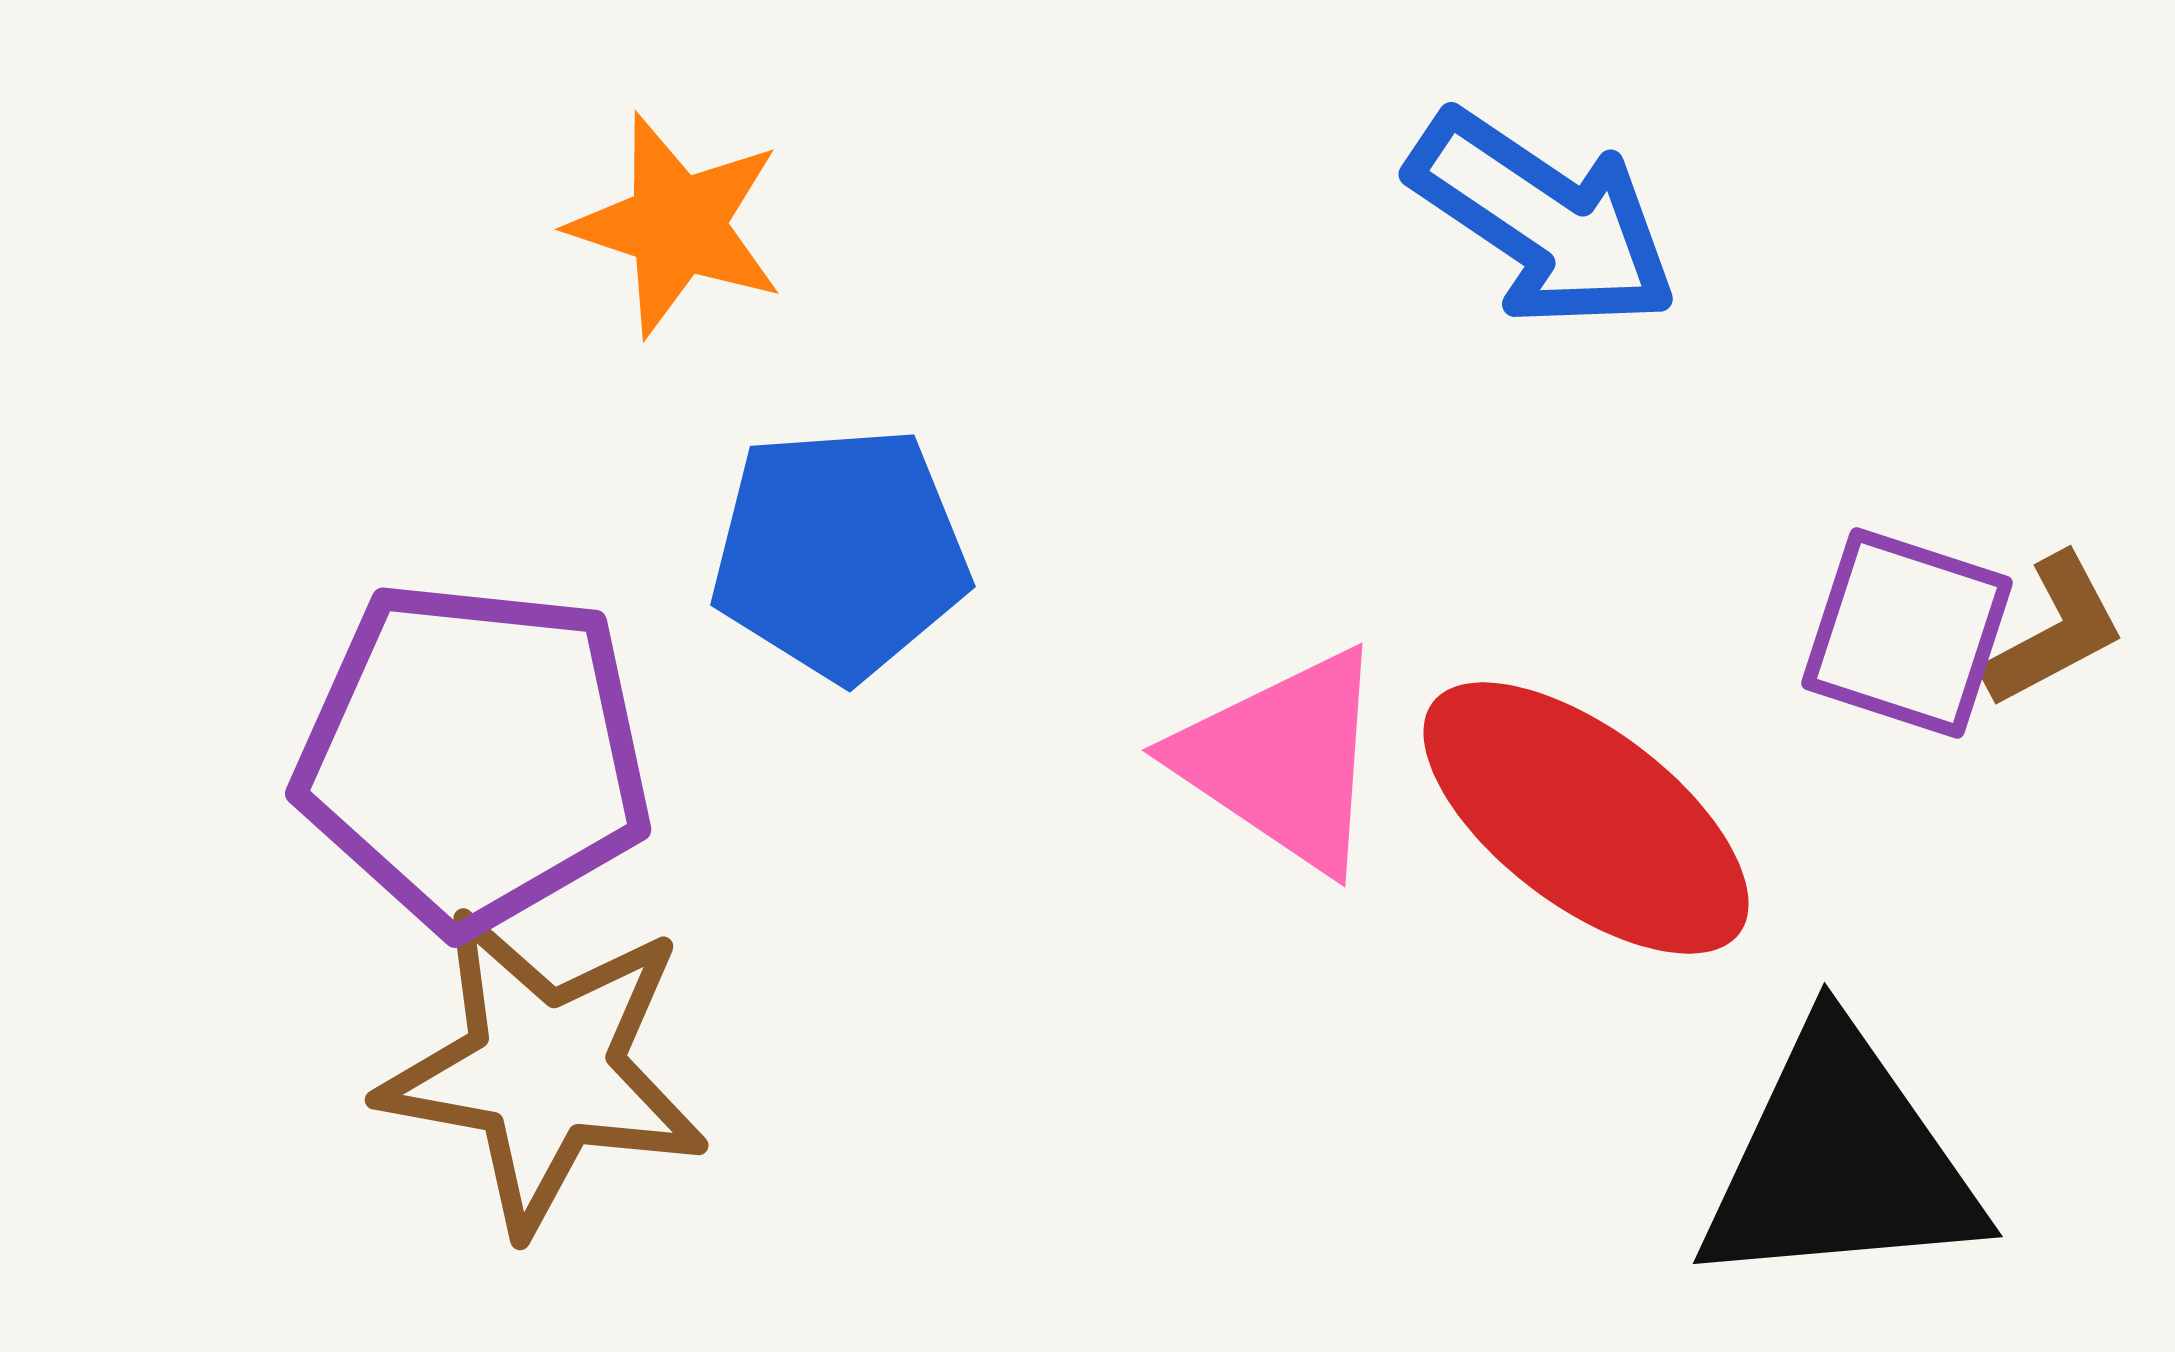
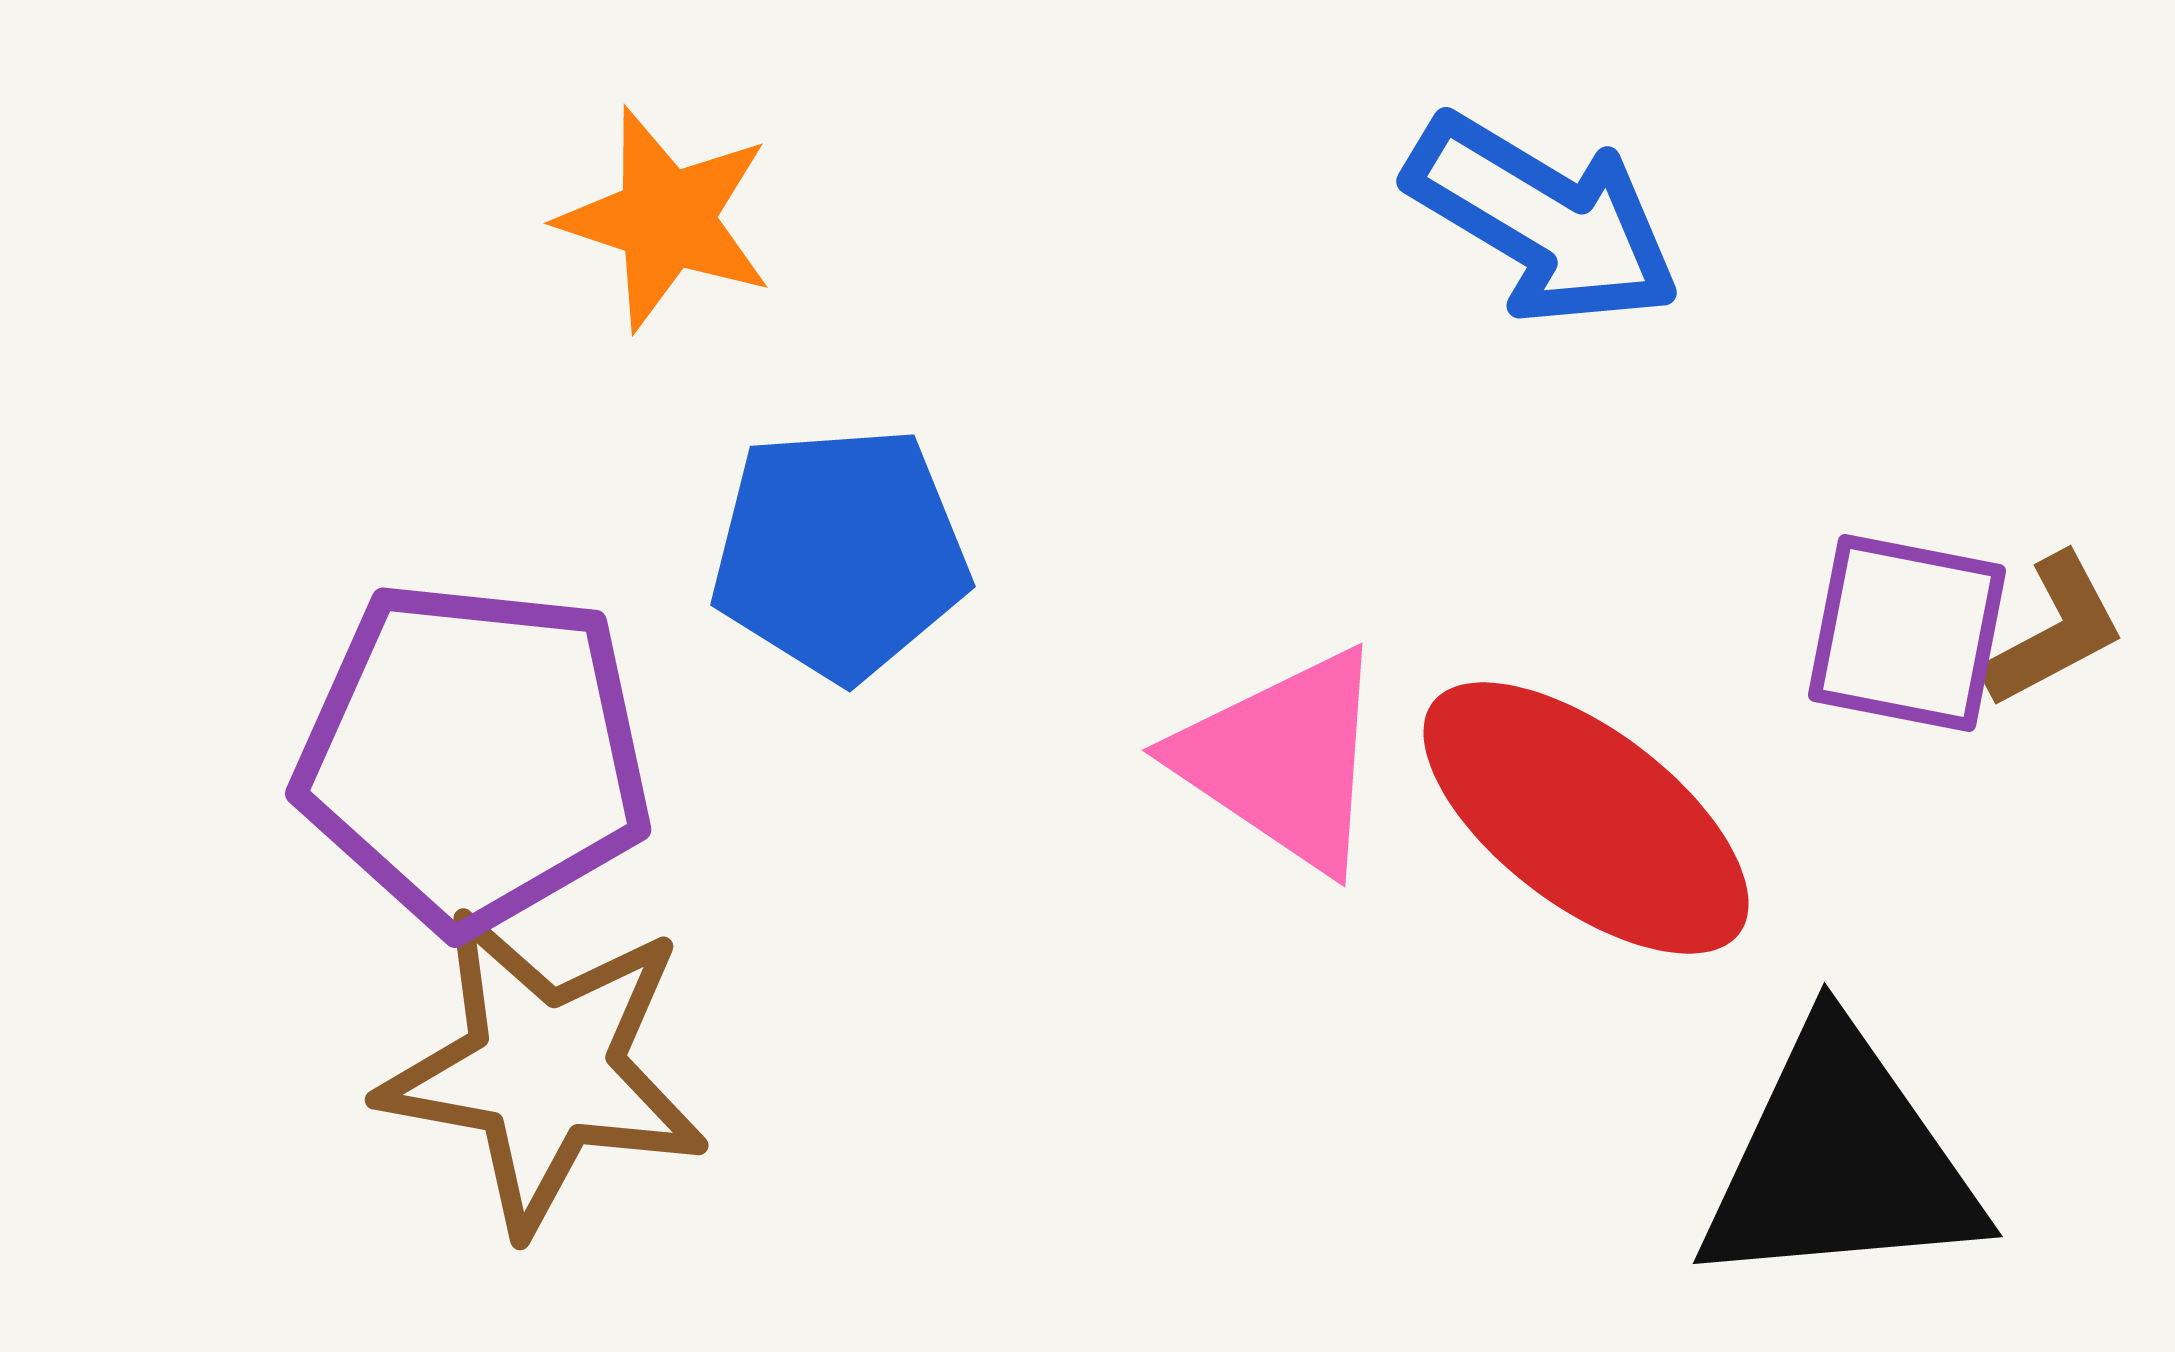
blue arrow: rotated 3 degrees counterclockwise
orange star: moved 11 px left, 6 px up
purple square: rotated 7 degrees counterclockwise
